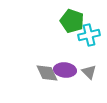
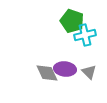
cyan cross: moved 4 px left
purple ellipse: moved 1 px up
